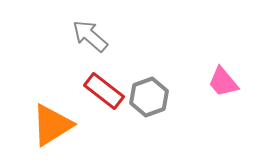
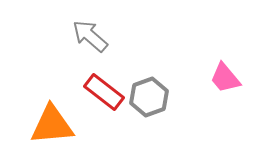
pink trapezoid: moved 2 px right, 4 px up
red rectangle: moved 1 px down
orange triangle: rotated 27 degrees clockwise
